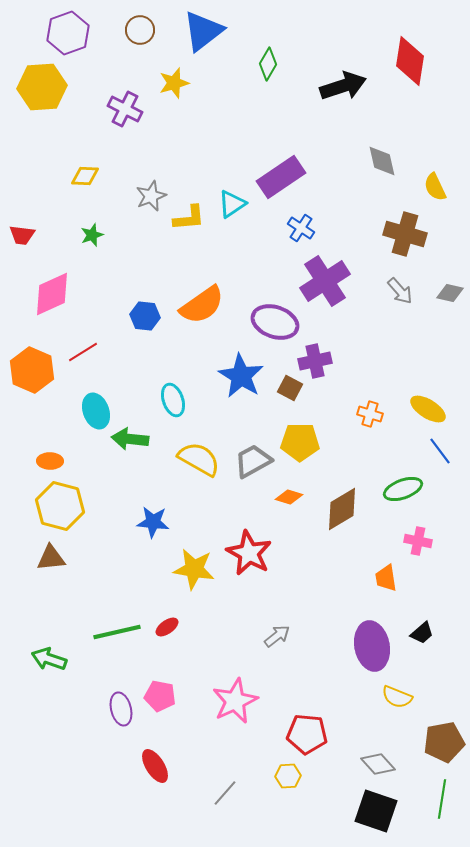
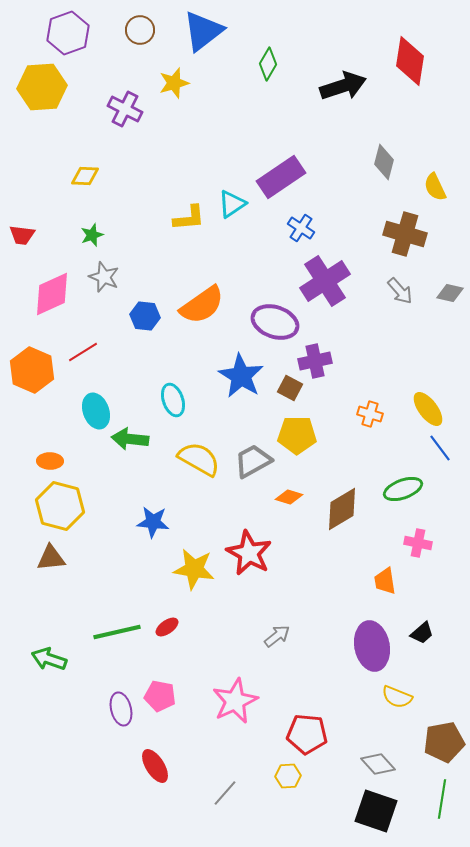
gray diamond at (382, 161): moved 2 px right, 1 px down; rotated 28 degrees clockwise
gray star at (151, 196): moved 47 px left, 81 px down; rotated 28 degrees counterclockwise
yellow ellipse at (428, 409): rotated 21 degrees clockwise
yellow pentagon at (300, 442): moved 3 px left, 7 px up
blue line at (440, 451): moved 3 px up
pink cross at (418, 541): moved 2 px down
orange trapezoid at (386, 578): moved 1 px left, 3 px down
